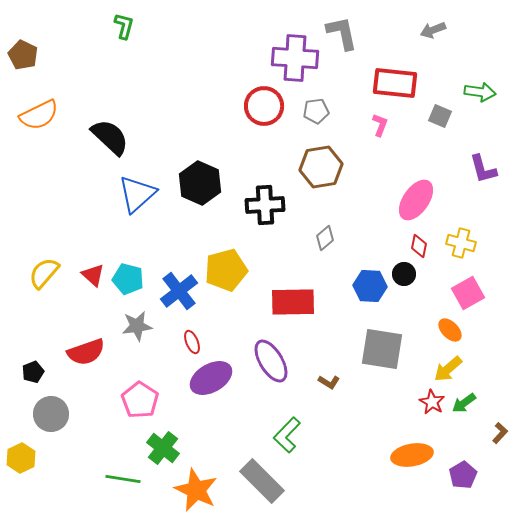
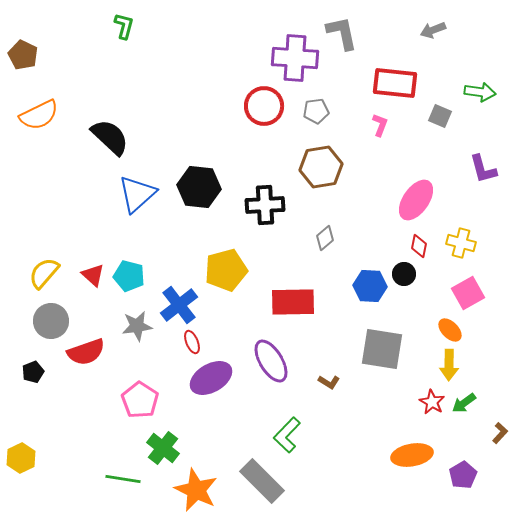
black hexagon at (200, 183): moved 1 px left, 4 px down; rotated 18 degrees counterclockwise
cyan pentagon at (128, 279): moved 1 px right, 3 px up
blue cross at (179, 291): moved 14 px down
yellow arrow at (448, 369): moved 1 px right, 4 px up; rotated 48 degrees counterclockwise
gray circle at (51, 414): moved 93 px up
